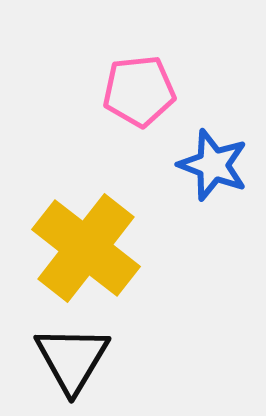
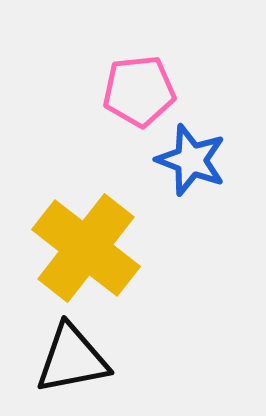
blue star: moved 22 px left, 5 px up
black triangle: rotated 48 degrees clockwise
